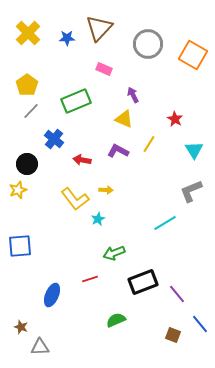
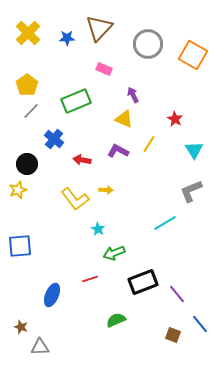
cyan star: moved 10 px down; rotated 16 degrees counterclockwise
